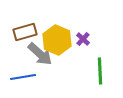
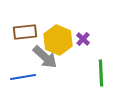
brown rectangle: rotated 10 degrees clockwise
yellow hexagon: moved 1 px right
gray arrow: moved 5 px right, 3 px down
green line: moved 1 px right, 2 px down
